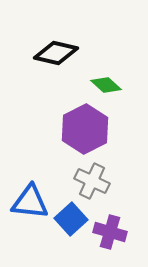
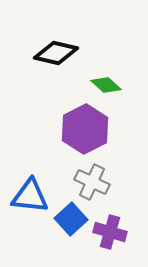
gray cross: moved 1 px down
blue triangle: moved 6 px up
